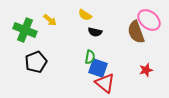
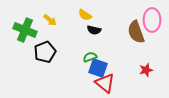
pink ellipse: moved 3 px right; rotated 50 degrees clockwise
black semicircle: moved 1 px left, 2 px up
green semicircle: rotated 120 degrees counterclockwise
black pentagon: moved 9 px right, 10 px up
